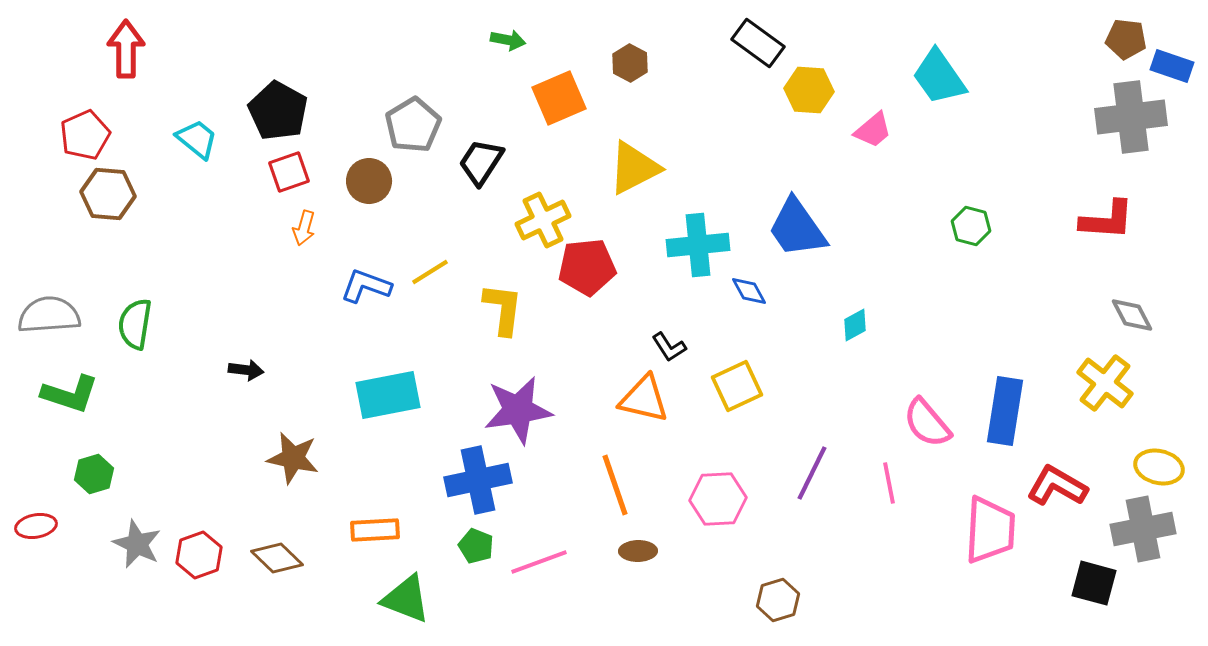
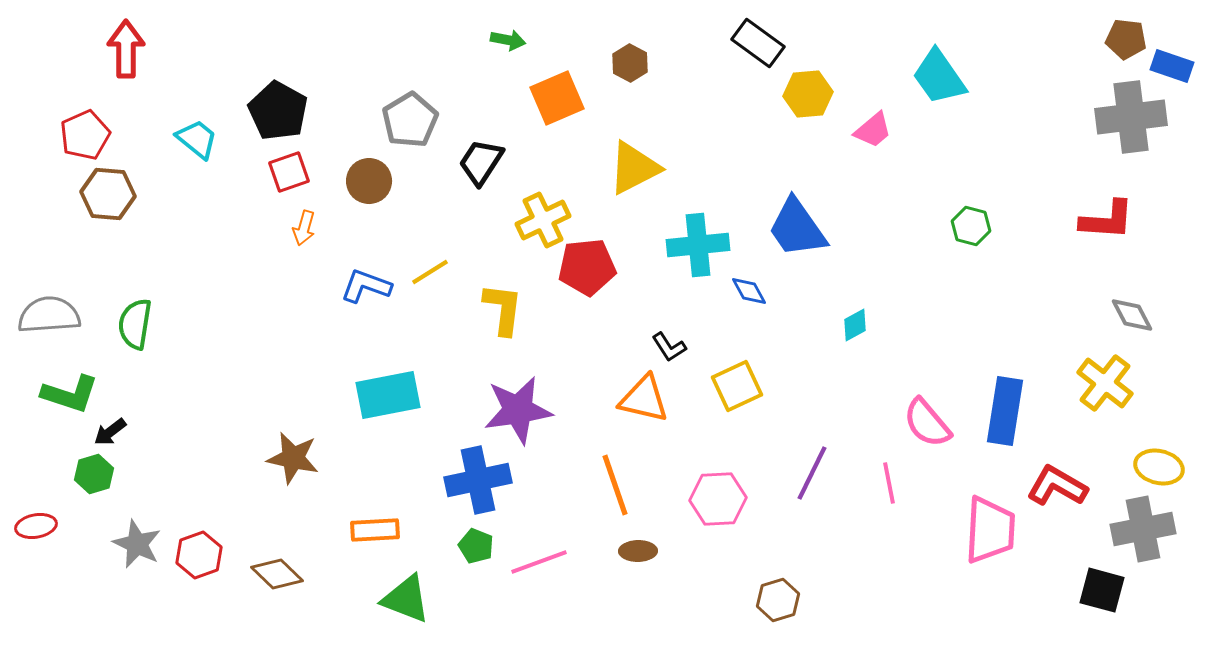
yellow hexagon at (809, 90): moved 1 px left, 4 px down; rotated 9 degrees counterclockwise
orange square at (559, 98): moved 2 px left
gray pentagon at (413, 125): moved 3 px left, 5 px up
black arrow at (246, 370): moved 136 px left, 62 px down; rotated 136 degrees clockwise
brown diamond at (277, 558): moved 16 px down
black square at (1094, 583): moved 8 px right, 7 px down
